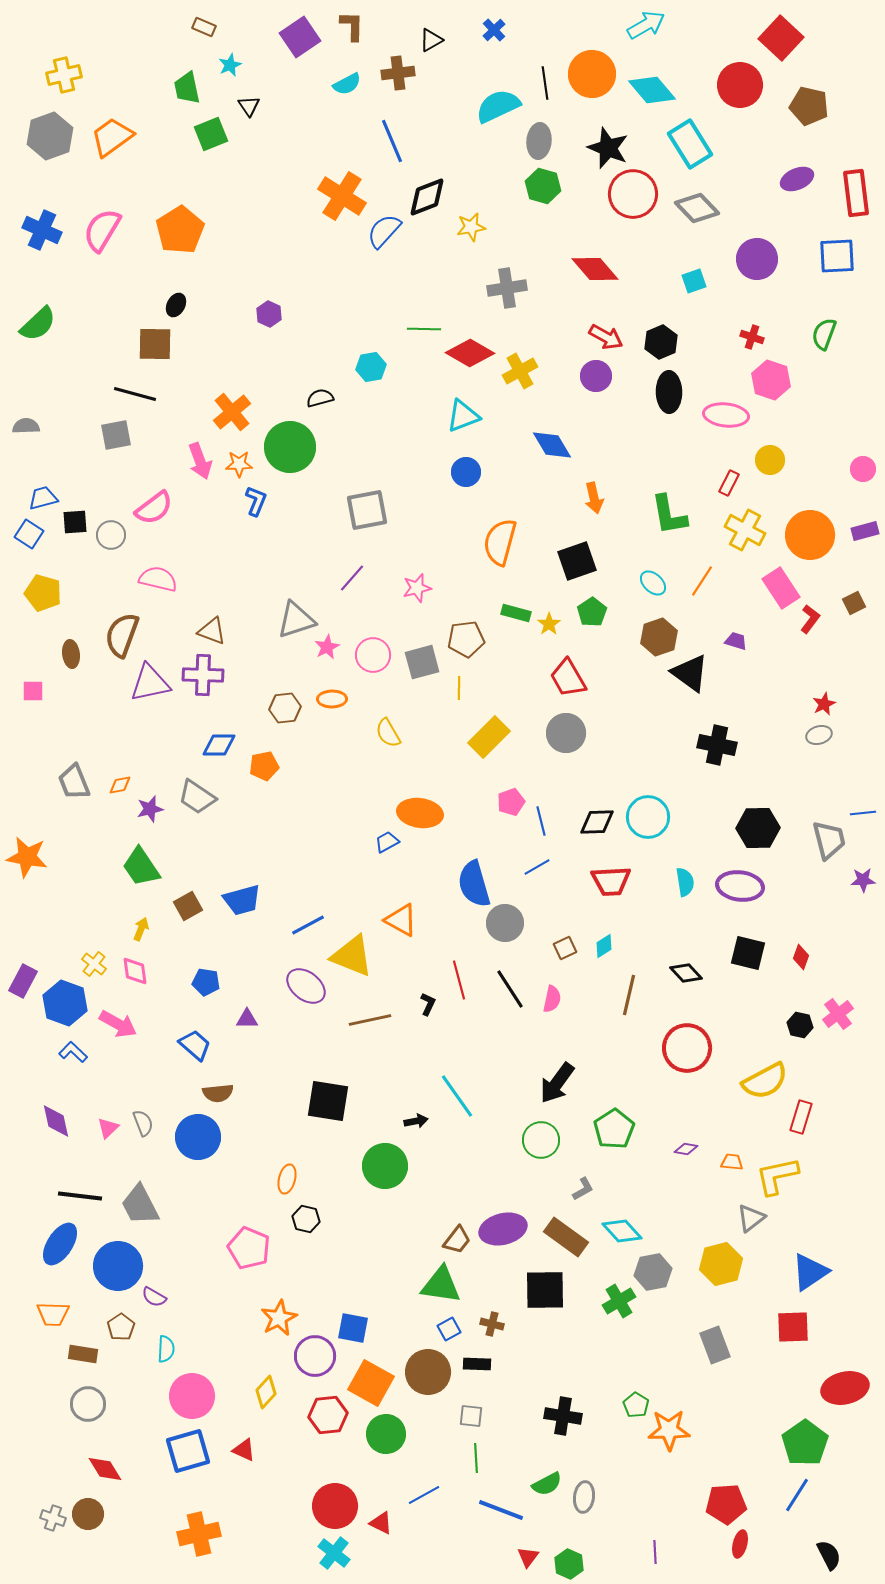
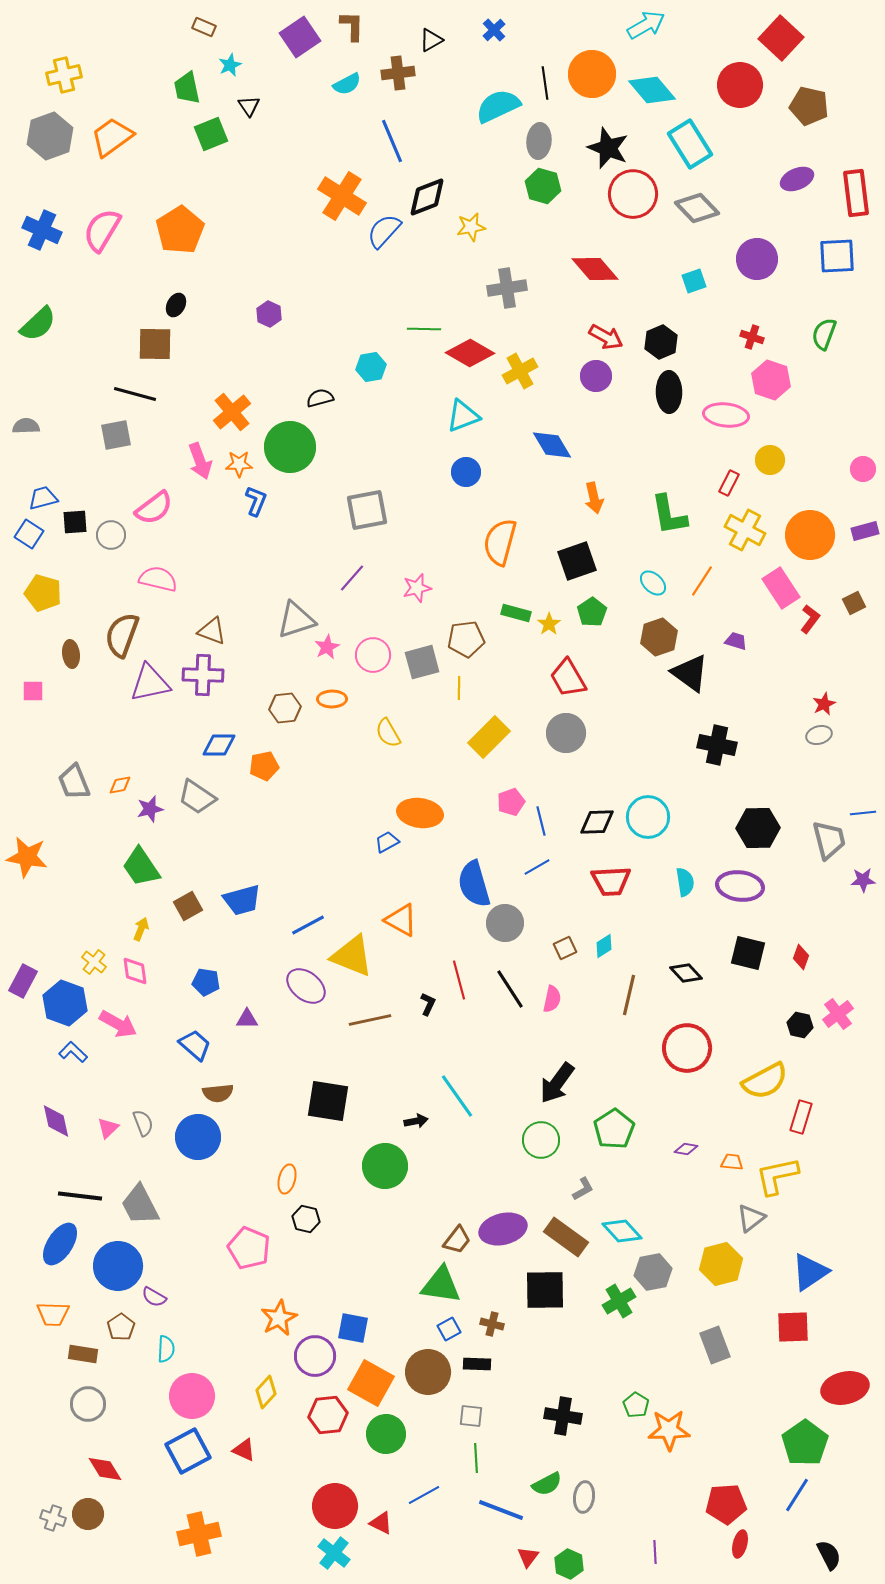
yellow cross at (94, 964): moved 2 px up
blue square at (188, 1451): rotated 12 degrees counterclockwise
